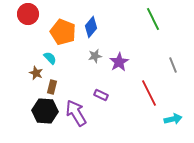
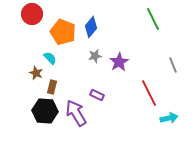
red circle: moved 4 px right
purple rectangle: moved 4 px left
cyan arrow: moved 4 px left, 1 px up
